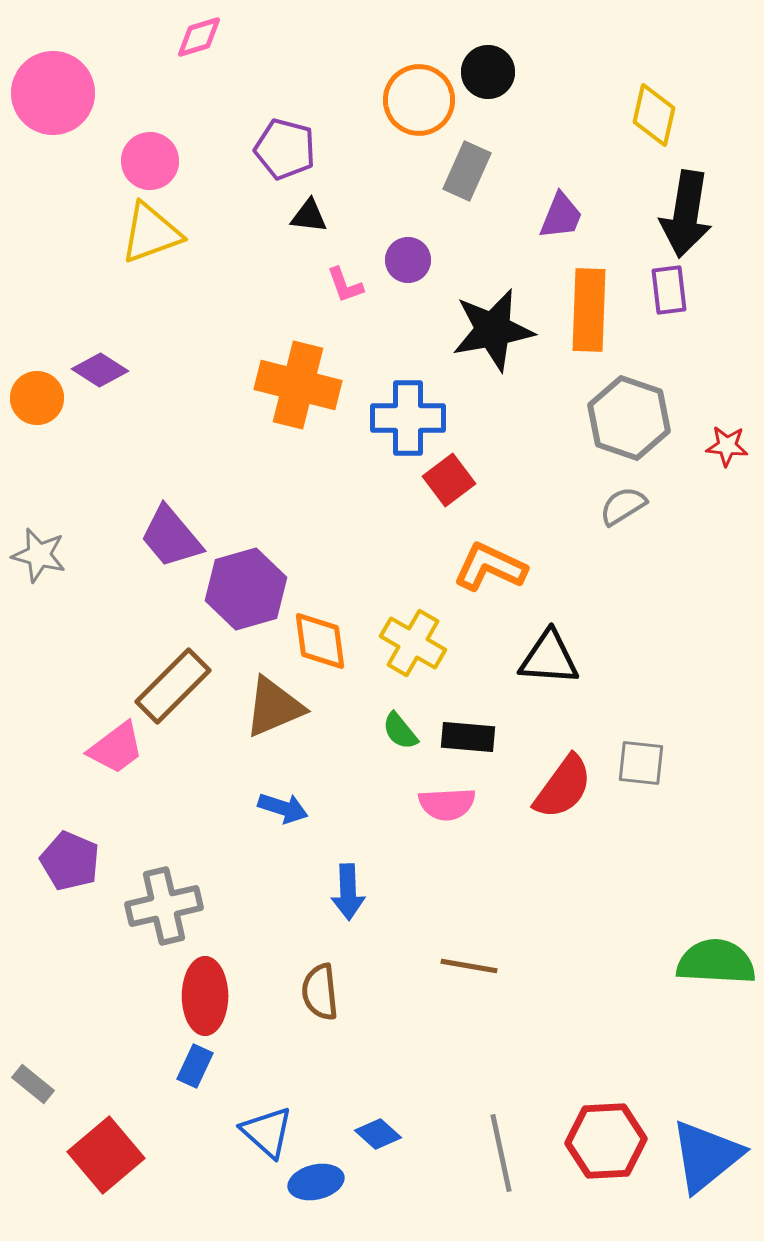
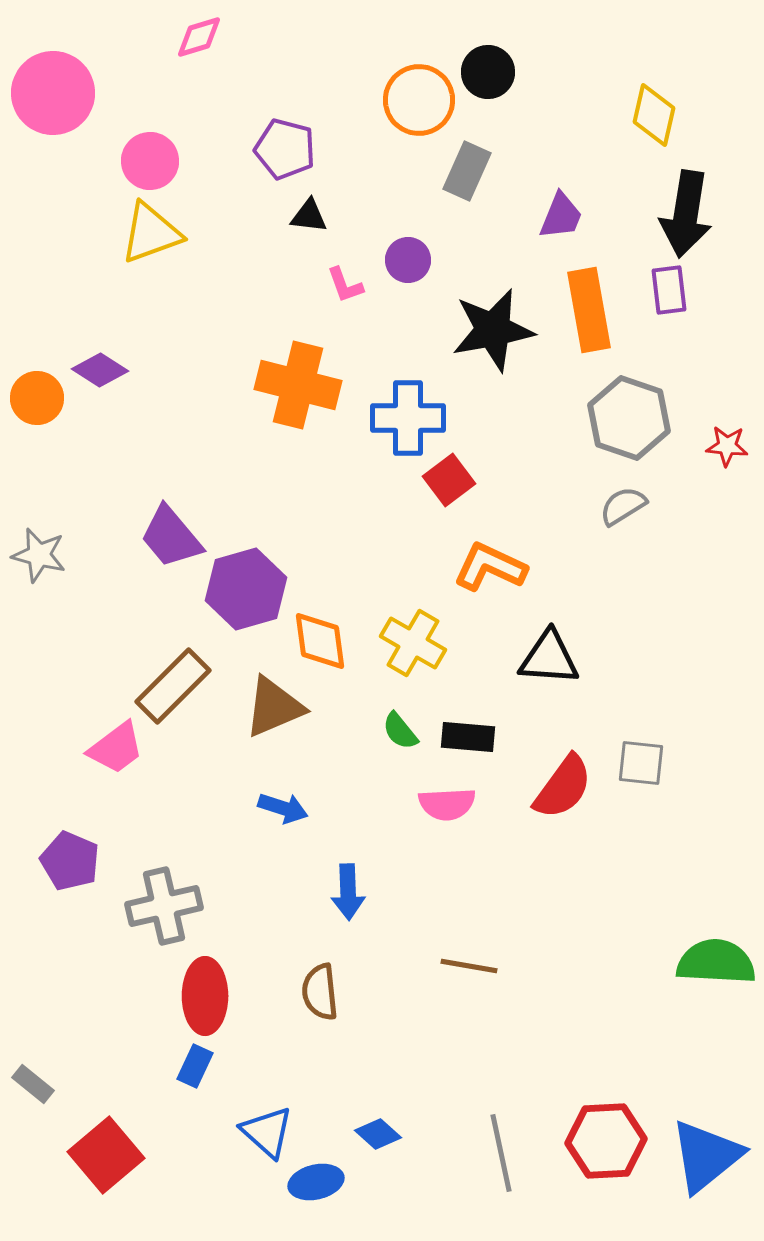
orange rectangle at (589, 310): rotated 12 degrees counterclockwise
